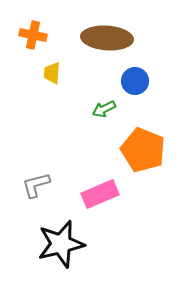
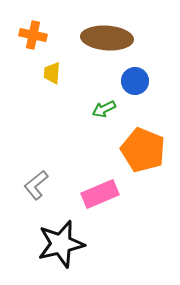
gray L-shape: rotated 24 degrees counterclockwise
